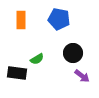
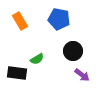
orange rectangle: moved 1 px left, 1 px down; rotated 30 degrees counterclockwise
black circle: moved 2 px up
purple arrow: moved 1 px up
